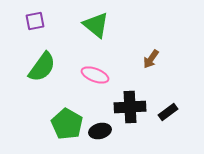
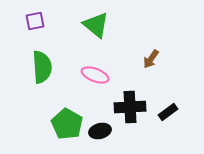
green semicircle: rotated 40 degrees counterclockwise
